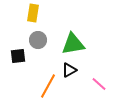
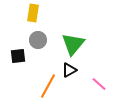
green triangle: rotated 40 degrees counterclockwise
